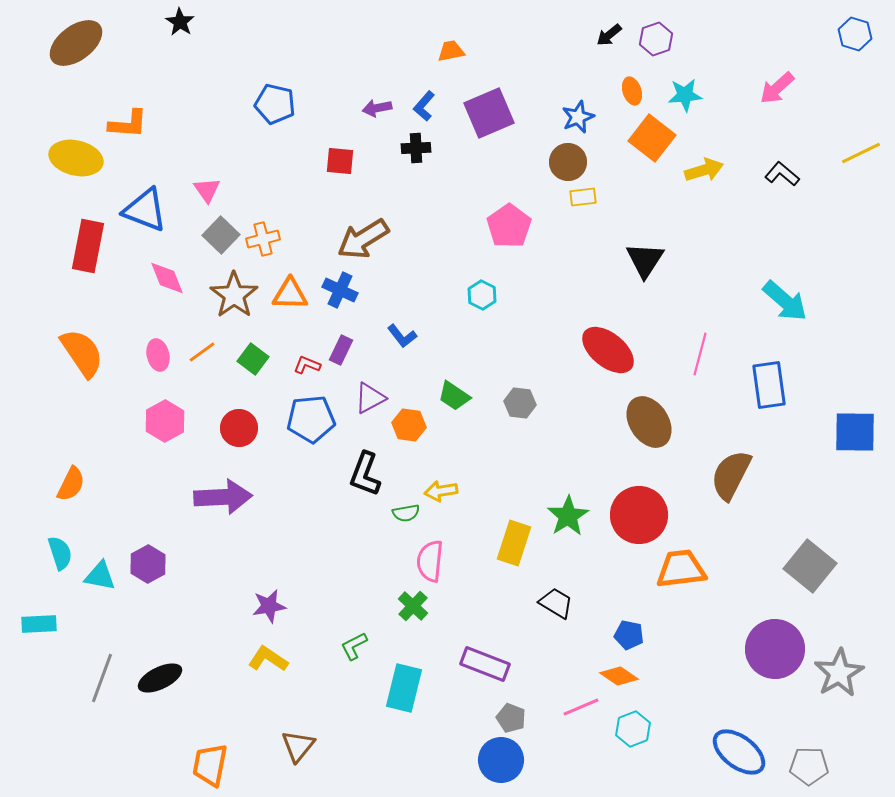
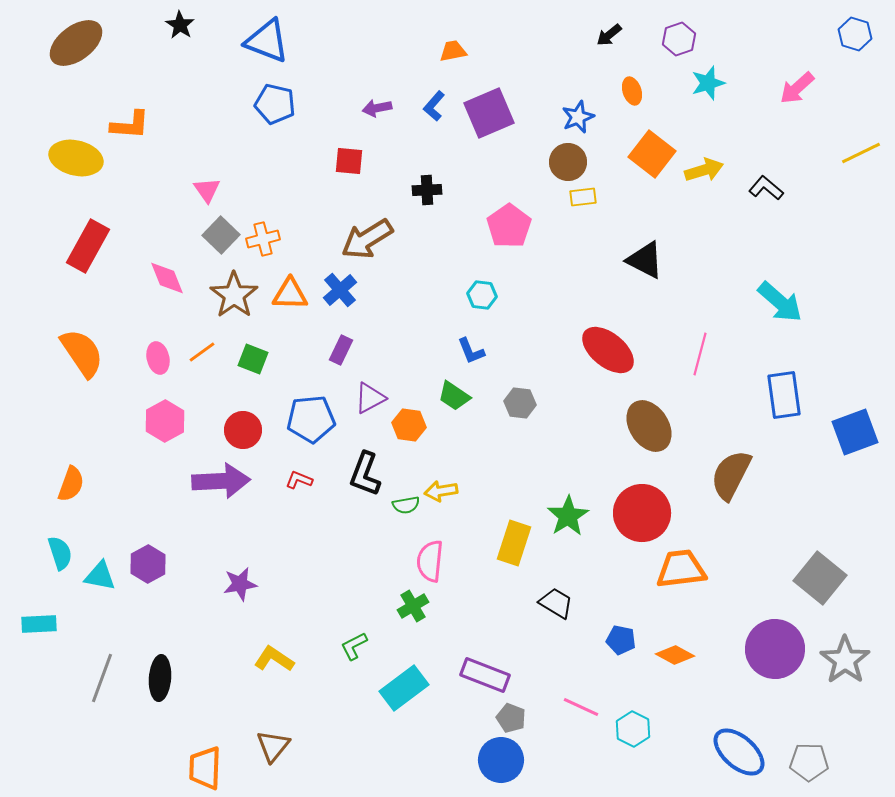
black star at (180, 22): moved 3 px down
purple hexagon at (656, 39): moved 23 px right
orange trapezoid at (451, 51): moved 2 px right
pink arrow at (777, 88): moved 20 px right
cyan star at (685, 95): moved 23 px right, 12 px up; rotated 12 degrees counterclockwise
blue L-shape at (424, 106): moved 10 px right
orange L-shape at (128, 124): moved 2 px right, 1 px down
orange square at (652, 138): moved 16 px down
black cross at (416, 148): moved 11 px right, 42 px down
red square at (340, 161): moved 9 px right
black L-shape at (782, 174): moved 16 px left, 14 px down
blue triangle at (145, 210): moved 122 px right, 169 px up
brown arrow at (363, 239): moved 4 px right
red rectangle at (88, 246): rotated 18 degrees clockwise
black triangle at (645, 260): rotated 36 degrees counterclockwise
blue cross at (340, 290): rotated 24 degrees clockwise
cyan hexagon at (482, 295): rotated 20 degrees counterclockwise
cyan arrow at (785, 301): moved 5 px left, 1 px down
blue L-shape at (402, 336): moved 69 px right, 15 px down; rotated 16 degrees clockwise
pink ellipse at (158, 355): moved 3 px down
green square at (253, 359): rotated 16 degrees counterclockwise
red L-shape at (307, 365): moved 8 px left, 115 px down
blue rectangle at (769, 385): moved 15 px right, 10 px down
brown ellipse at (649, 422): moved 4 px down
red circle at (239, 428): moved 4 px right, 2 px down
blue square at (855, 432): rotated 21 degrees counterclockwise
orange semicircle at (71, 484): rotated 6 degrees counterclockwise
purple arrow at (223, 497): moved 2 px left, 16 px up
green semicircle at (406, 513): moved 8 px up
red circle at (639, 515): moved 3 px right, 2 px up
gray square at (810, 566): moved 10 px right, 12 px down
purple star at (269, 606): moved 29 px left, 22 px up
green cross at (413, 606): rotated 16 degrees clockwise
blue pentagon at (629, 635): moved 8 px left, 5 px down
yellow L-shape at (268, 659): moved 6 px right
purple rectangle at (485, 664): moved 11 px down
gray star at (839, 673): moved 6 px right, 13 px up; rotated 6 degrees counterclockwise
orange diamond at (619, 676): moved 56 px right, 21 px up; rotated 6 degrees counterclockwise
black ellipse at (160, 678): rotated 60 degrees counterclockwise
cyan rectangle at (404, 688): rotated 39 degrees clockwise
pink line at (581, 707): rotated 48 degrees clockwise
cyan hexagon at (633, 729): rotated 12 degrees counterclockwise
brown triangle at (298, 746): moved 25 px left
blue ellipse at (739, 752): rotated 4 degrees clockwise
orange trapezoid at (210, 765): moved 5 px left, 3 px down; rotated 9 degrees counterclockwise
gray pentagon at (809, 766): moved 4 px up
